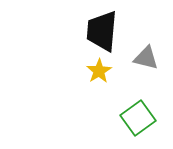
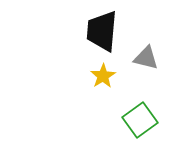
yellow star: moved 4 px right, 5 px down
green square: moved 2 px right, 2 px down
